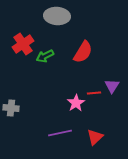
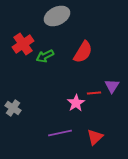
gray ellipse: rotated 30 degrees counterclockwise
gray cross: moved 2 px right; rotated 28 degrees clockwise
